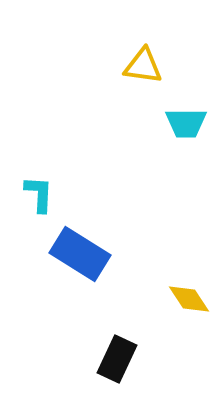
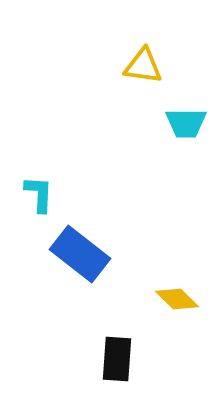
blue rectangle: rotated 6 degrees clockwise
yellow diamond: moved 12 px left; rotated 12 degrees counterclockwise
black rectangle: rotated 21 degrees counterclockwise
